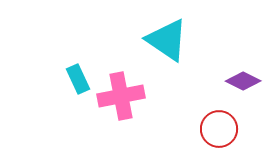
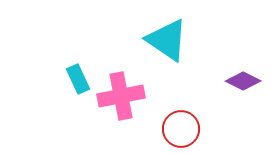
red circle: moved 38 px left
